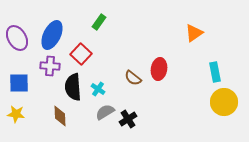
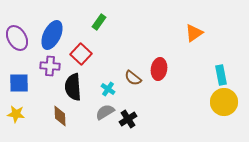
cyan rectangle: moved 6 px right, 3 px down
cyan cross: moved 10 px right
